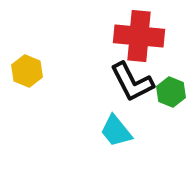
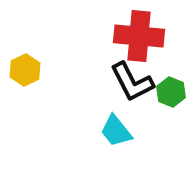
yellow hexagon: moved 2 px left, 1 px up; rotated 12 degrees clockwise
